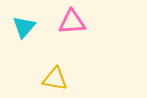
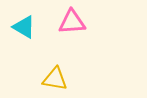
cyan triangle: rotated 40 degrees counterclockwise
